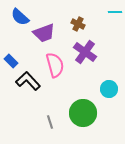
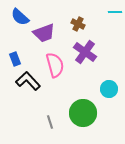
blue rectangle: moved 4 px right, 2 px up; rotated 24 degrees clockwise
